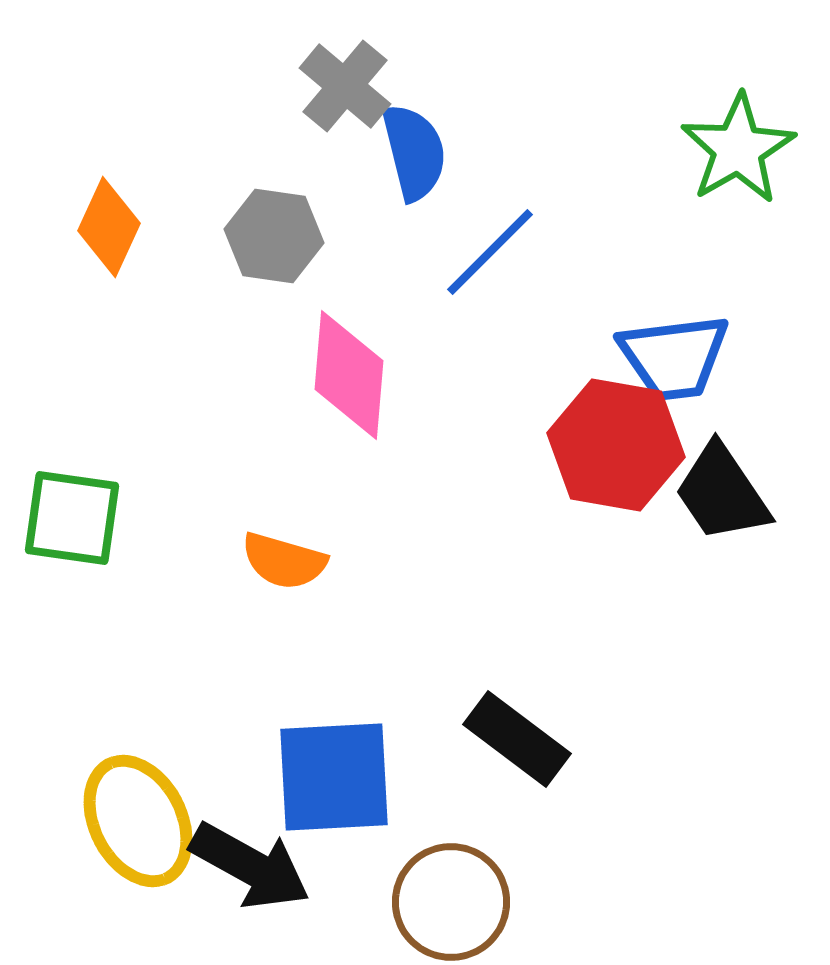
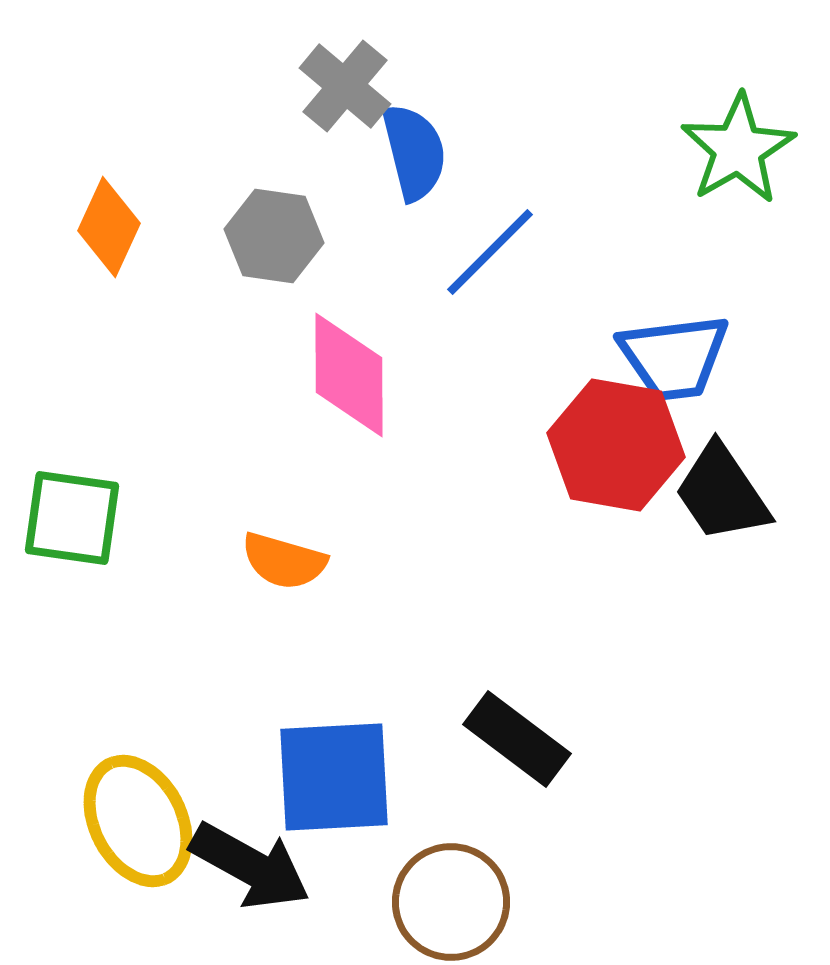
pink diamond: rotated 5 degrees counterclockwise
